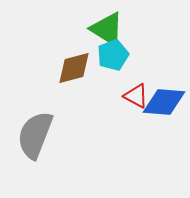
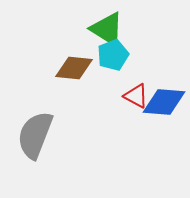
brown diamond: rotated 21 degrees clockwise
